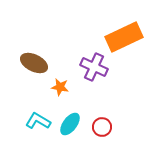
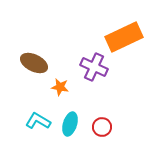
cyan ellipse: rotated 20 degrees counterclockwise
